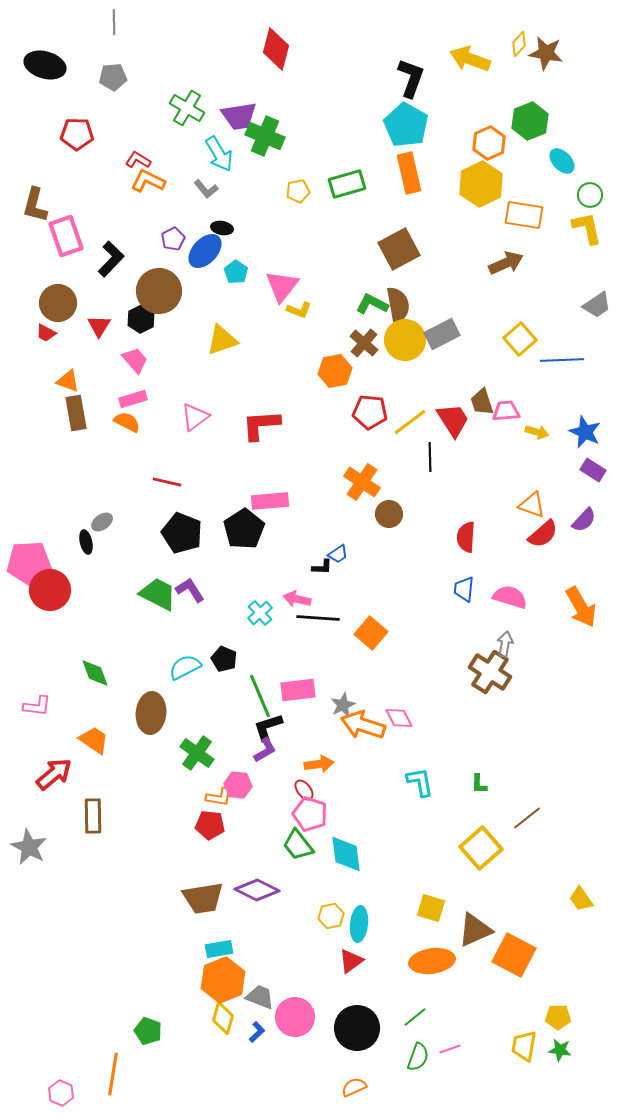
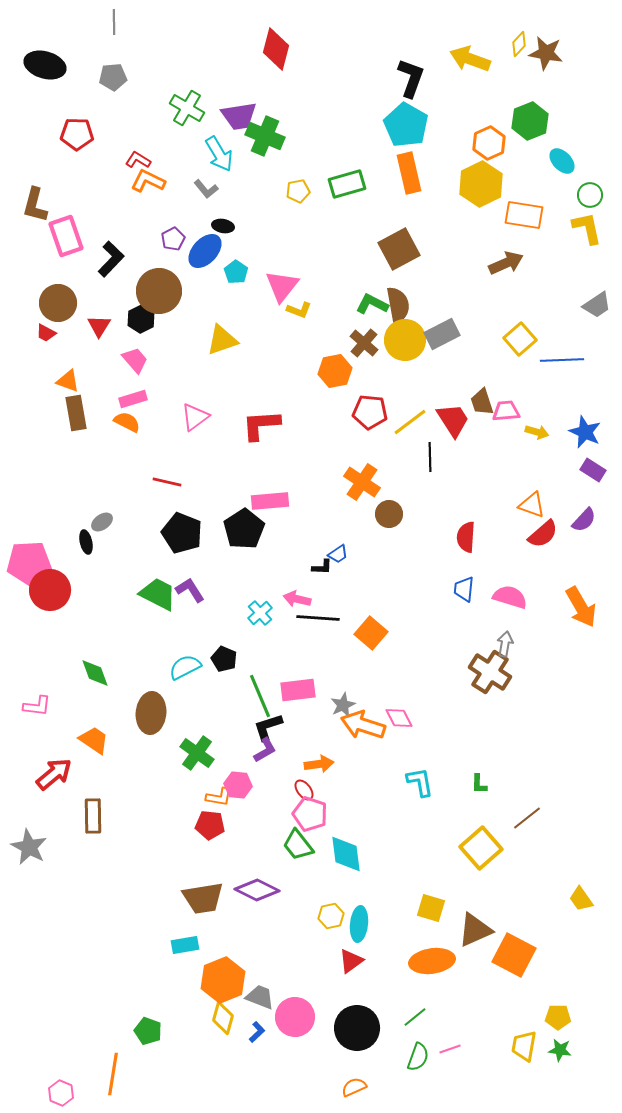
black ellipse at (222, 228): moved 1 px right, 2 px up
cyan rectangle at (219, 949): moved 34 px left, 4 px up
